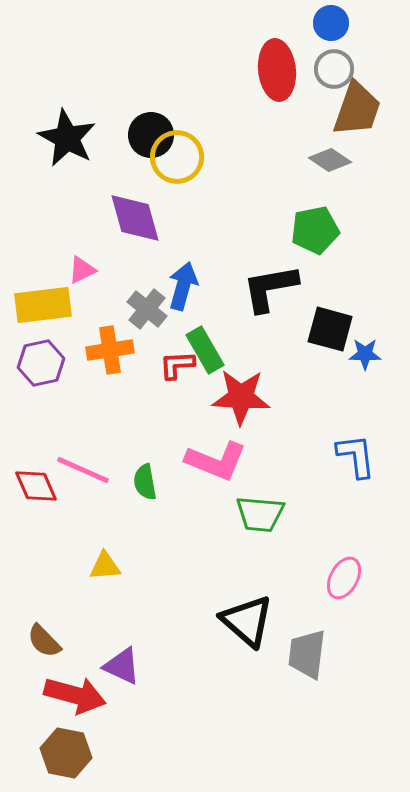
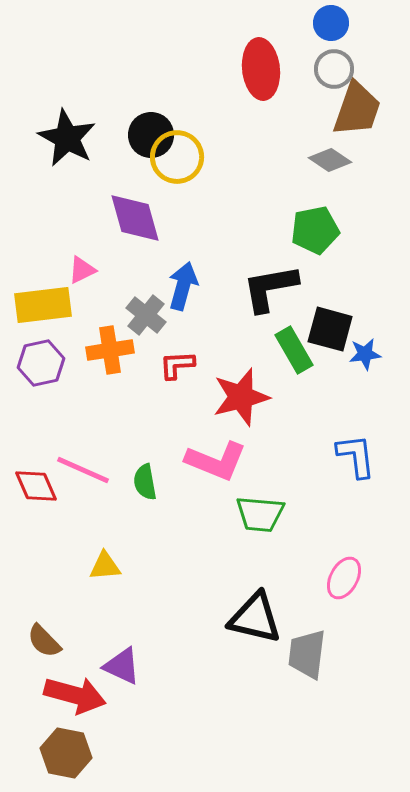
red ellipse: moved 16 px left, 1 px up
gray cross: moved 1 px left, 6 px down
green rectangle: moved 89 px right
blue star: rotated 8 degrees counterclockwise
red star: rotated 18 degrees counterclockwise
black triangle: moved 8 px right, 3 px up; rotated 28 degrees counterclockwise
